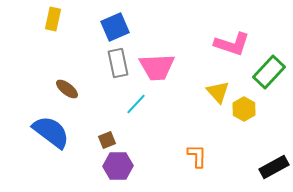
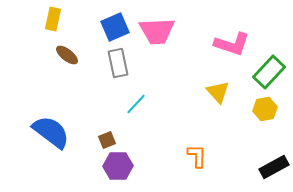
pink trapezoid: moved 36 px up
brown ellipse: moved 34 px up
yellow hexagon: moved 21 px right; rotated 20 degrees clockwise
